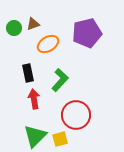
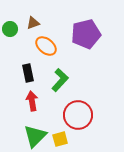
brown triangle: moved 1 px up
green circle: moved 4 px left, 1 px down
purple pentagon: moved 1 px left, 1 px down
orange ellipse: moved 2 px left, 2 px down; rotated 70 degrees clockwise
red arrow: moved 2 px left, 2 px down
red circle: moved 2 px right
